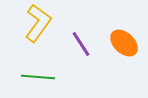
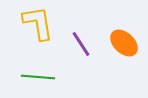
yellow L-shape: rotated 45 degrees counterclockwise
